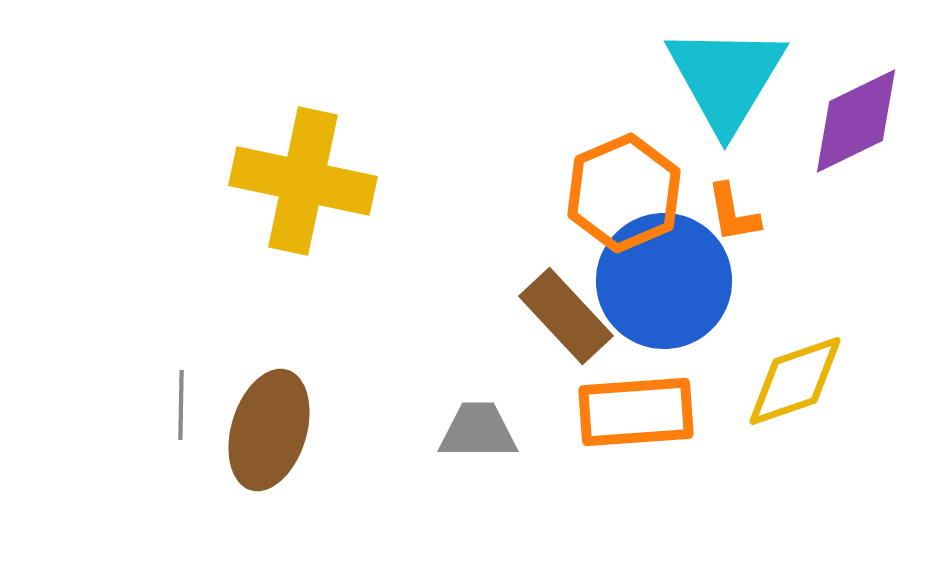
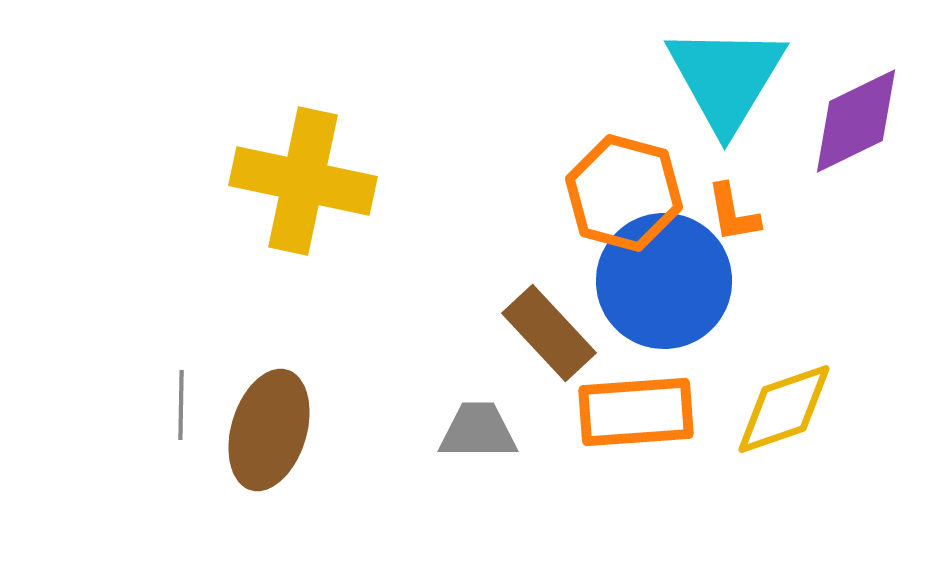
orange hexagon: rotated 22 degrees counterclockwise
brown rectangle: moved 17 px left, 17 px down
yellow diamond: moved 11 px left, 28 px down
